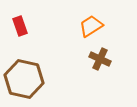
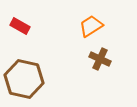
red rectangle: rotated 42 degrees counterclockwise
